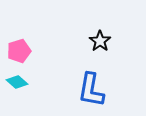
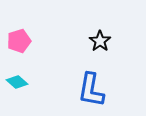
pink pentagon: moved 10 px up
